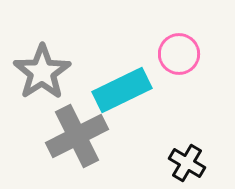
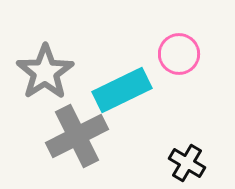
gray star: moved 3 px right
